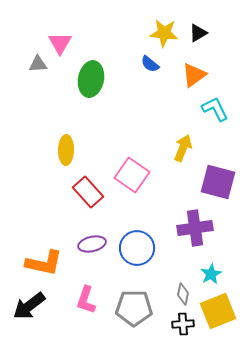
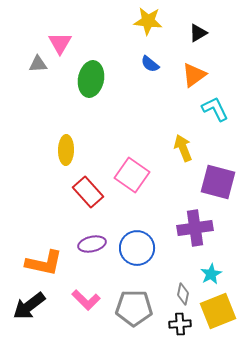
yellow star: moved 16 px left, 12 px up
yellow arrow: rotated 44 degrees counterclockwise
pink L-shape: rotated 64 degrees counterclockwise
black cross: moved 3 px left
